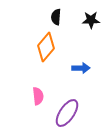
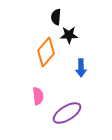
black star: moved 22 px left, 15 px down
orange diamond: moved 5 px down
blue arrow: rotated 90 degrees clockwise
purple ellipse: rotated 24 degrees clockwise
